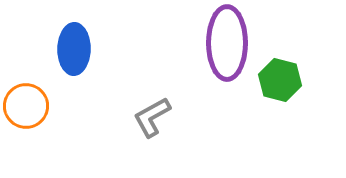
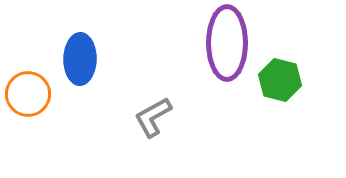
blue ellipse: moved 6 px right, 10 px down
orange circle: moved 2 px right, 12 px up
gray L-shape: moved 1 px right
